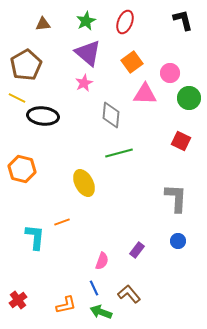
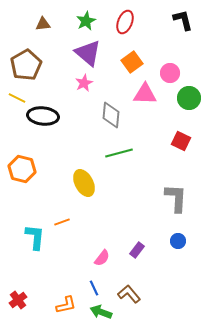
pink semicircle: moved 3 px up; rotated 18 degrees clockwise
